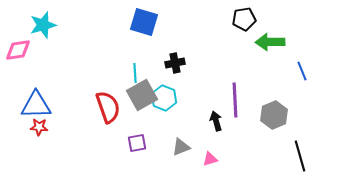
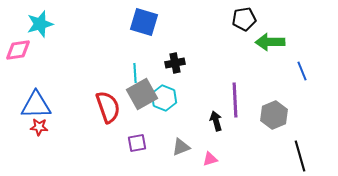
cyan star: moved 3 px left, 1 px up
gray square: moved 1 px up
